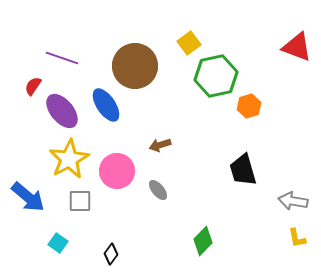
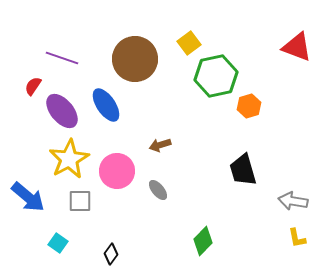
brown circle: moved 7 px up
